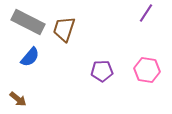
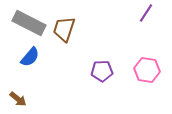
gray rectangle: moved 1 px right, 1 px down
